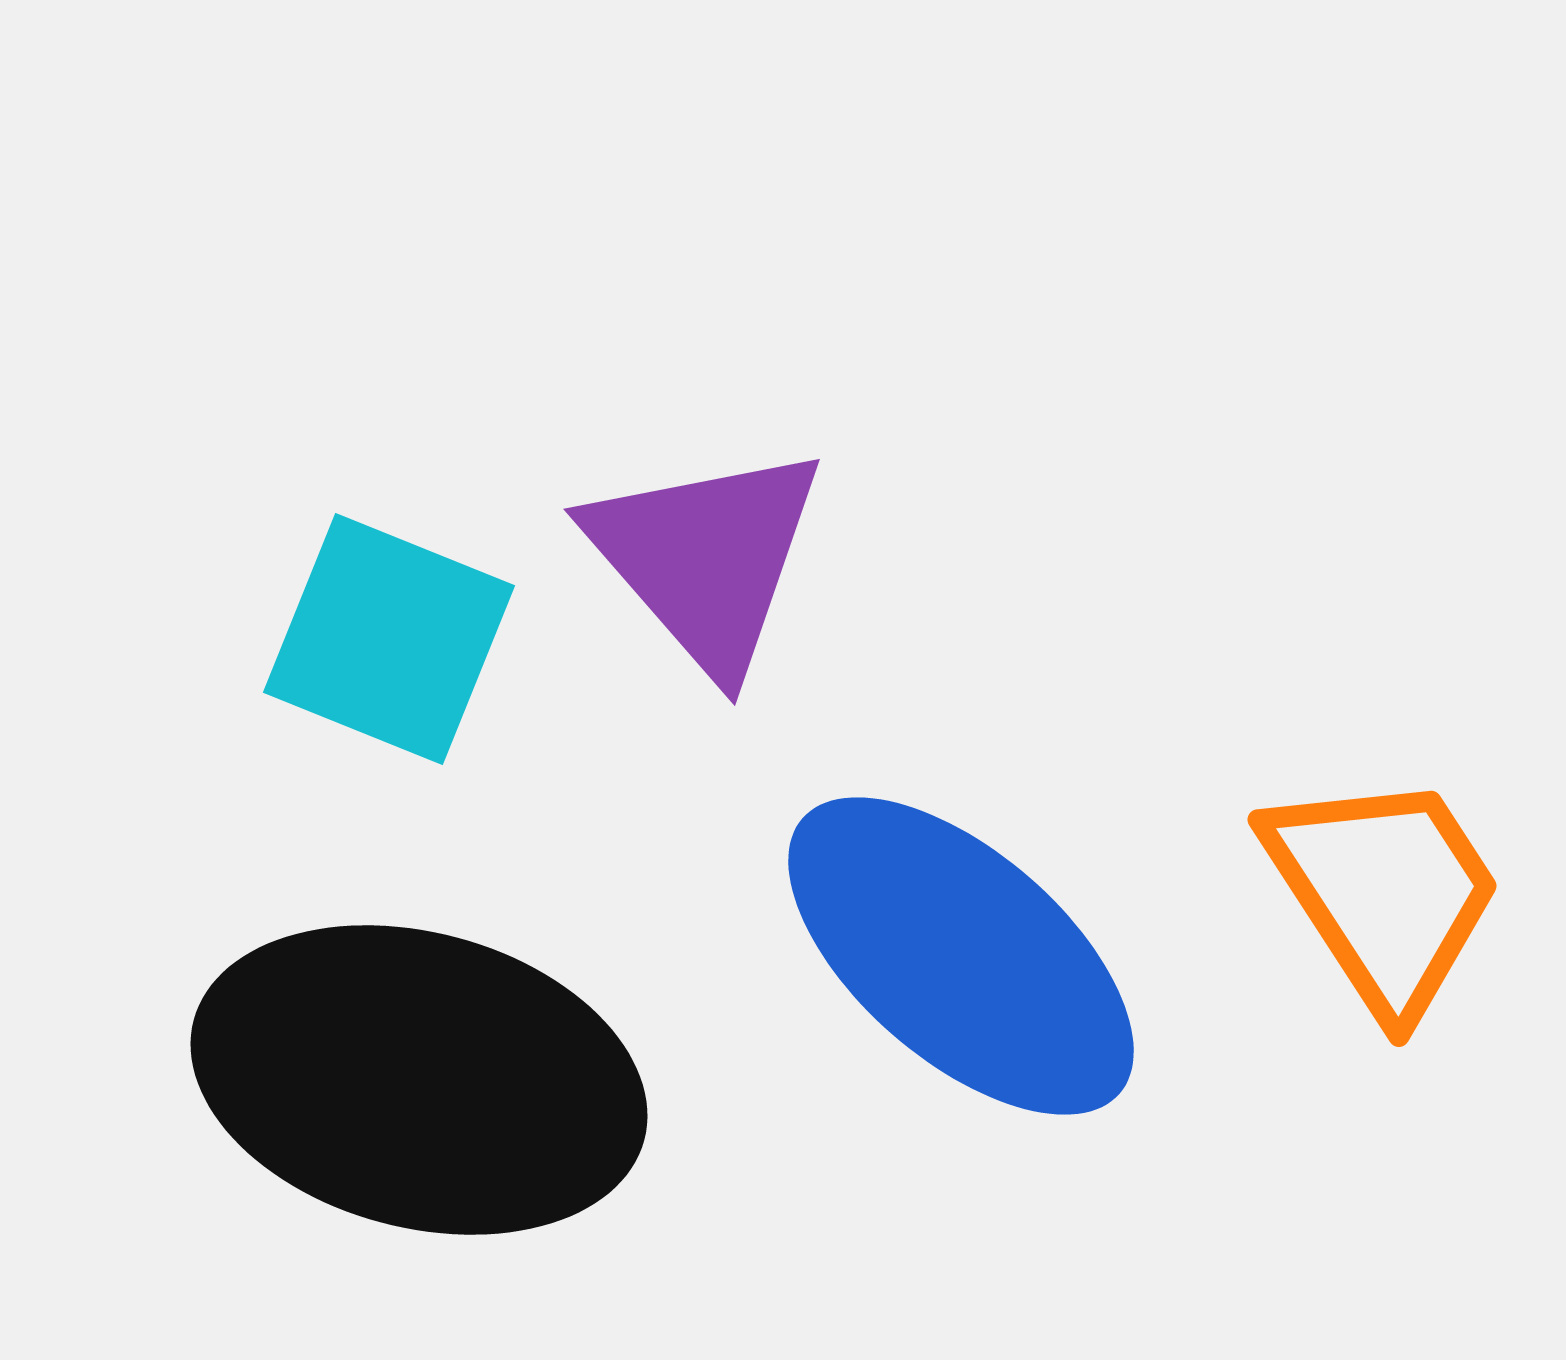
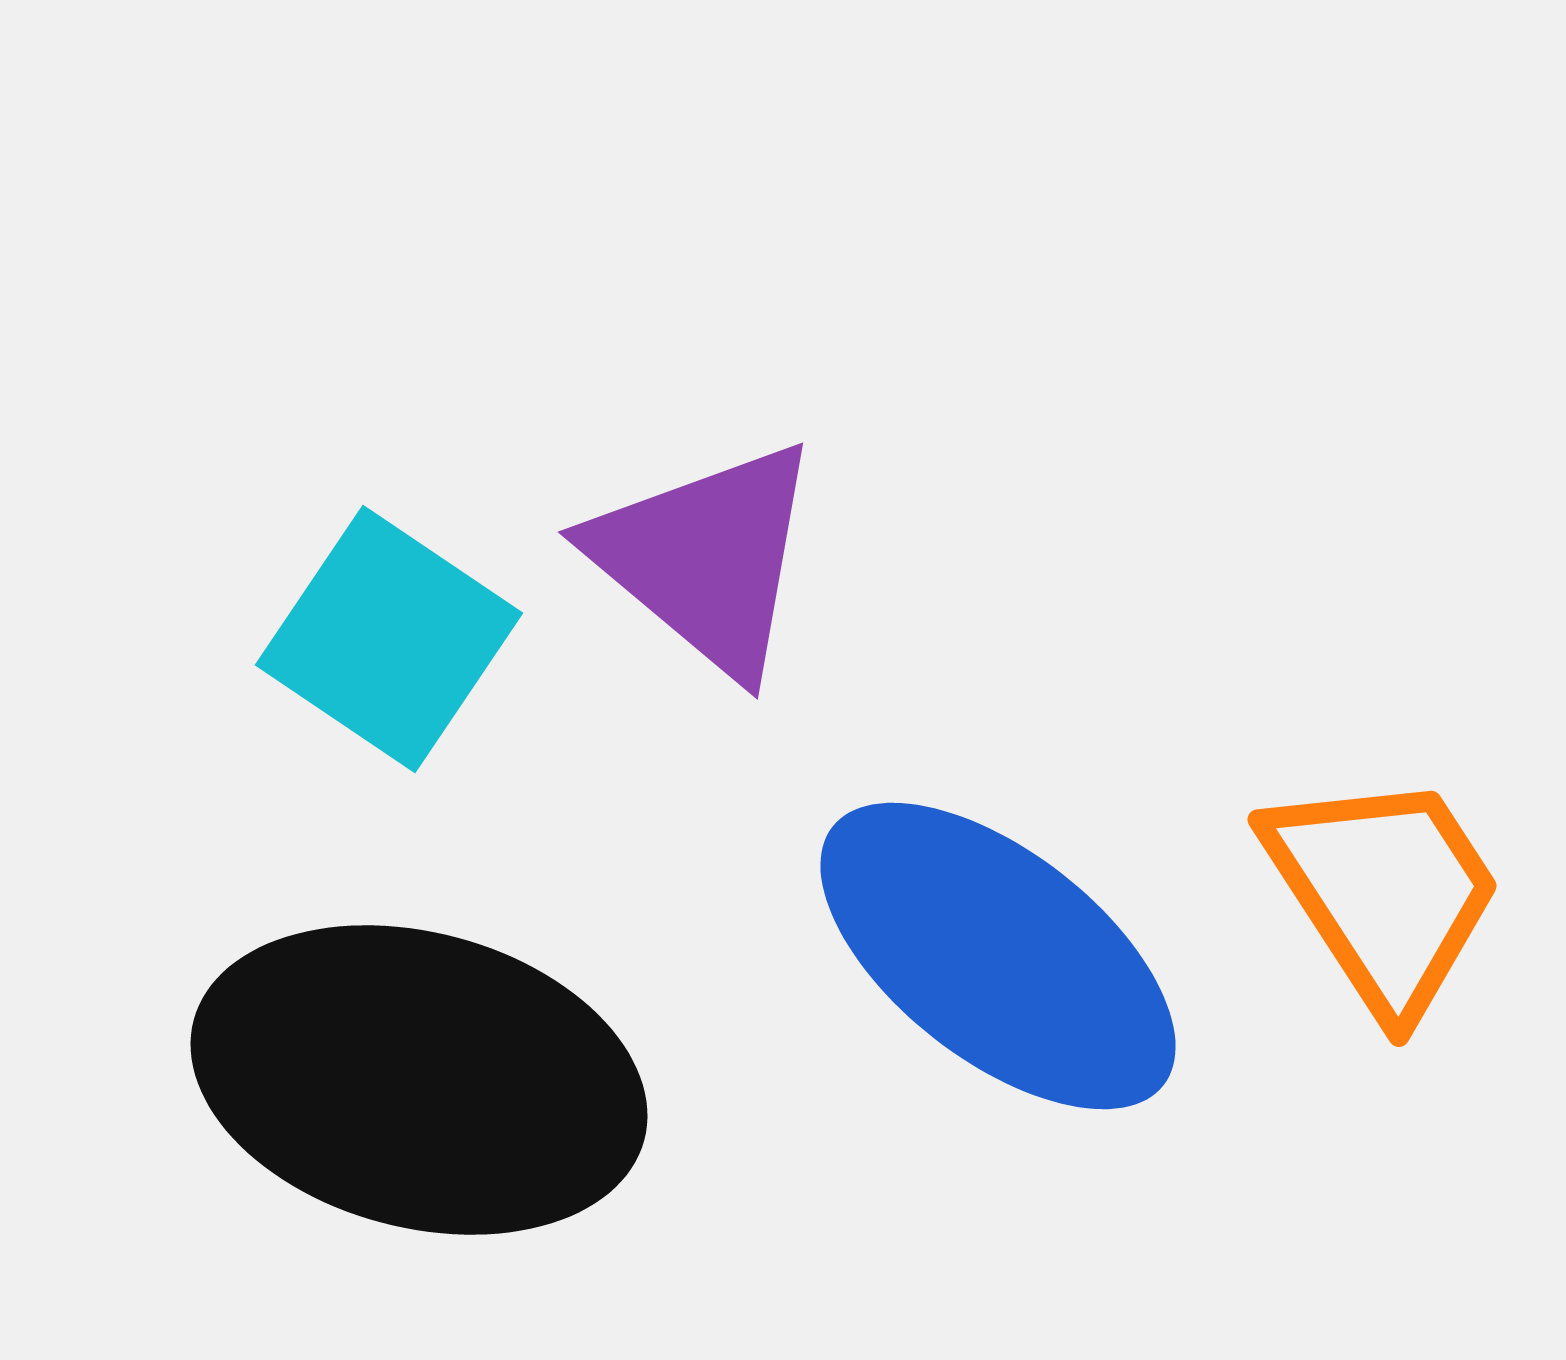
purple triangle: rotated 9 degrees counterclockwise
cyan square: rotated 12 degrees clockwise
blue ellipse: moved 37 px right; rotated 3 degrees counterclockwise
